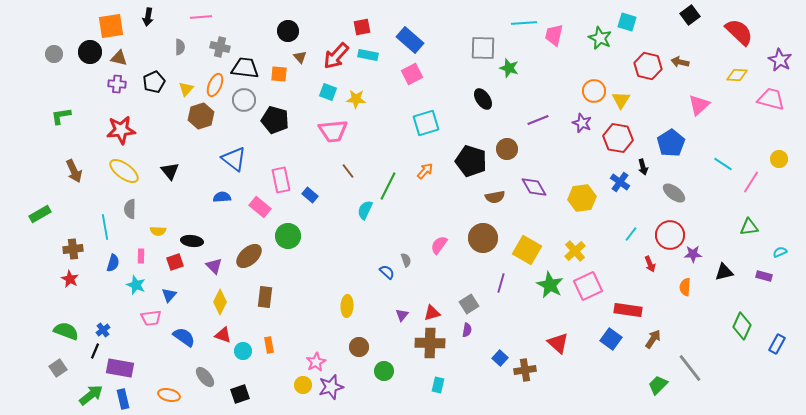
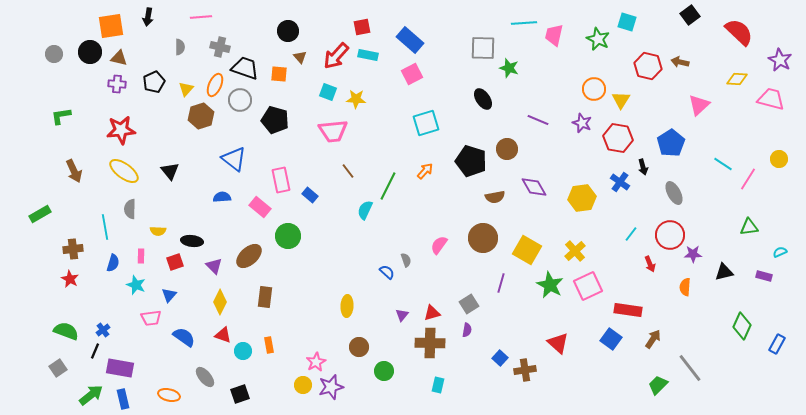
green star at (600, 38): moved 2 px left, 1 px down
black trapezoid at (245, 68): rotated 12 degrees clockwise
yellow diamond at (737, 75): moved 4 px down
orange circle at (594, 91): moved 2 px up
gray circle at (244, 100): moved 4 px left
purple line at (538, 120): rotated 45 degrees clockwise
pink line at (751, 182): moved 3 px left, 3 px up
gray ellipse at (674, 193): rotated 25 degrees clockwise
